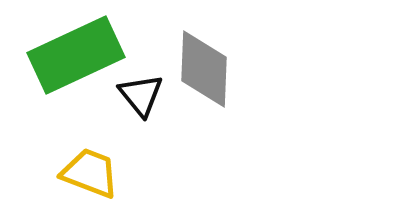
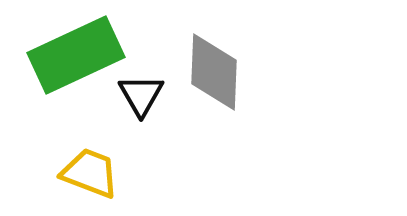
gray diamond: moved 10 px right, 3 px down
black triangle: rotated 9 degrees clockwise
